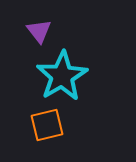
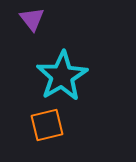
purple triangle: moved 7 px left, 12 px up
